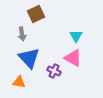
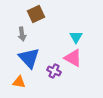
cyan triangle: moved 1 px down
